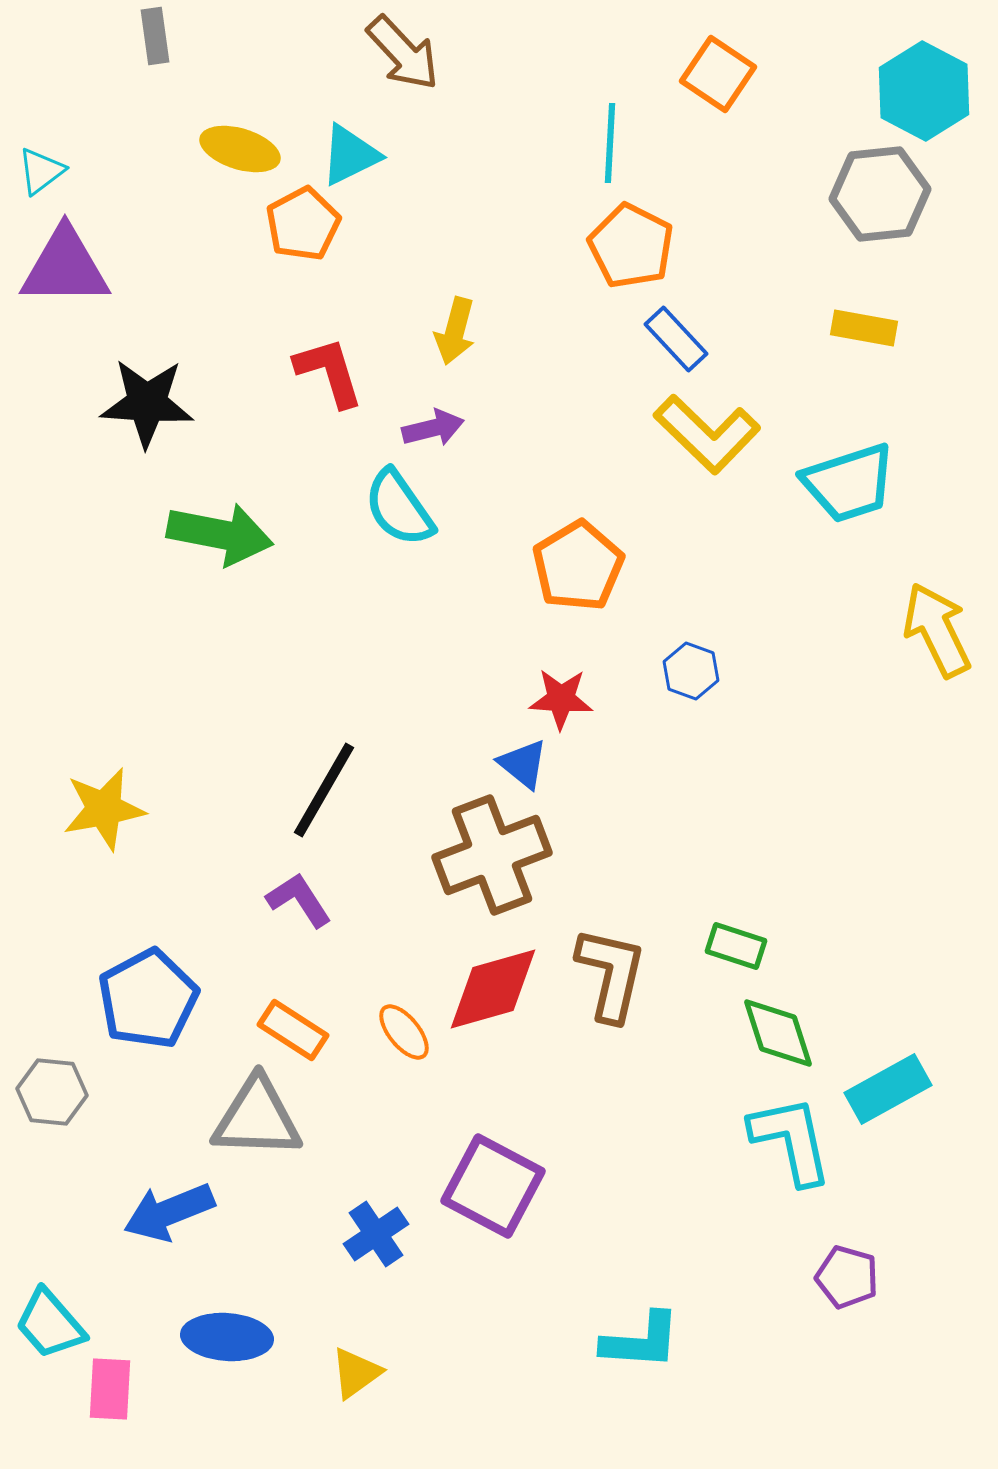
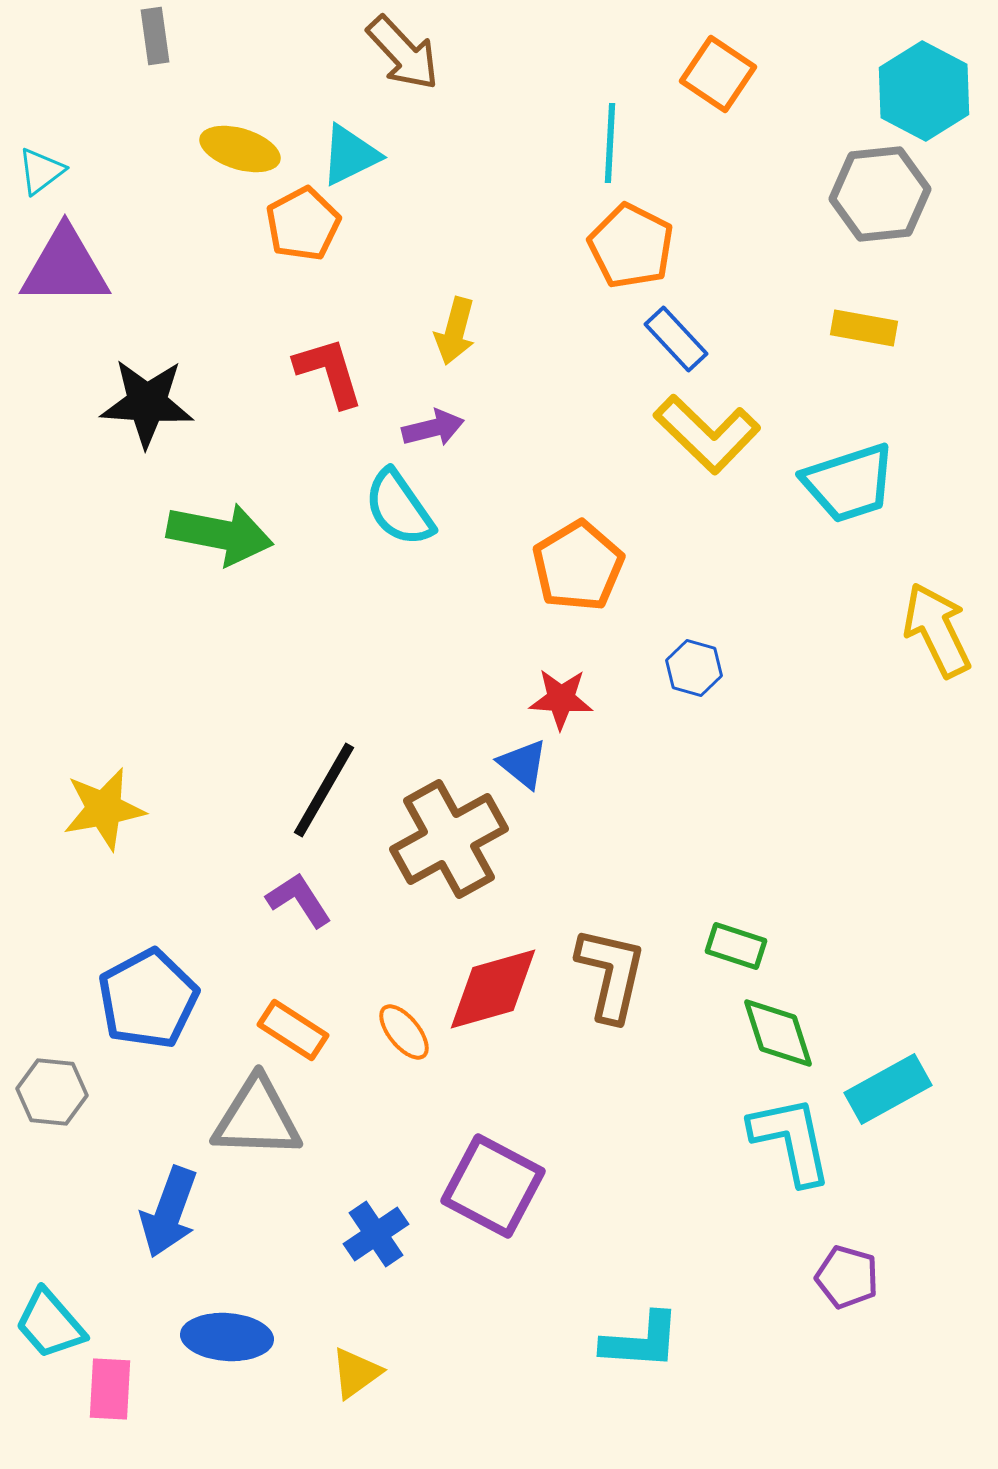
blue hexagon at (691, 671): moved 3 px right, 3 px up; rotated 4 degrees counterclockwise
brown cross at (492, 855): moved 43 px left, 16 px up; rotated 8 degrees counterclockwise
blue arrow at (169, 1212): rotated 48 degrees counterclockwise
